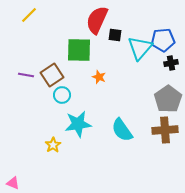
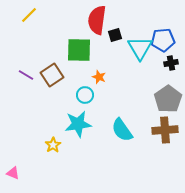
red semicircle: rotated 16 degrees counterclockwise
black square: rotated 24 degrees counterclockwise
cyan triangle: rotated 12 degrees counterclockwise
purple line: rotated 21 degrees clockwise
cyan circle: moved 23 px right
pink triangle: moved 10 px up
